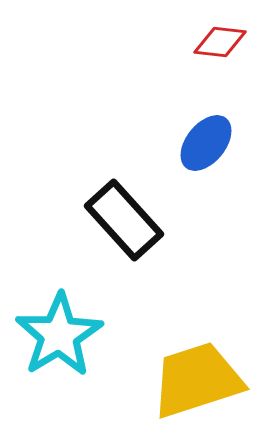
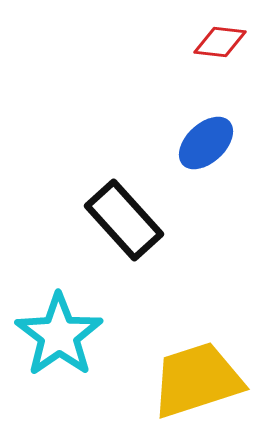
blue ellipse: rotated 8 degrees clockwise
cyan star: rotated 4 degrees counterclockwise
